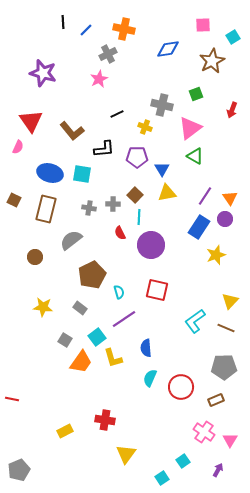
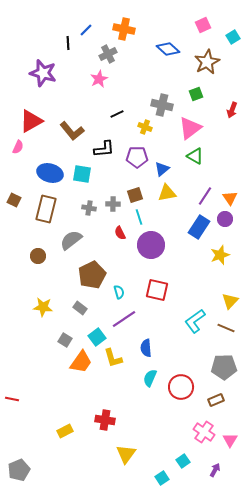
black line at (63, 22): moved 5 px right, 21 px down
pink square at (203, 25): rotated 21 degrees counterclockwise
blue diamond at (168, 49): rotated 50 degrees clockwise
brown star at (212, 61): moved 5 px left, 1 px down
red triangle at (31, 121): rotated 35 degrees clockwise
blue triangle at (162, 169): rotated 21 degrees clockwise
brown square at (135, 195): rotated 28 degrees clockwise
cyan line at (139, 217): rotated 21 degrees counterclockwise
yellow star at (216, 255): moved 4 px right
brown circle at (35, 257): moved 3 px right, 1 px up
purple arrow at (218, 470): moved 3 px left
